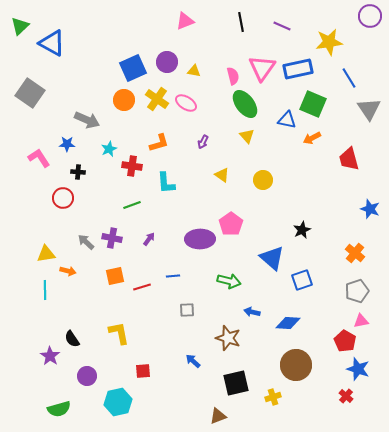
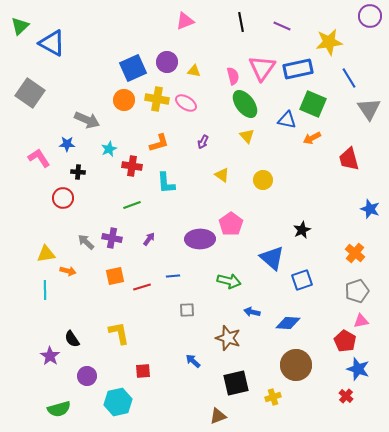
yellow cross at (157, 99): rotated 25 degrees counterclockwise
